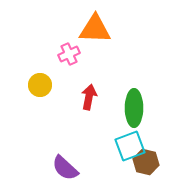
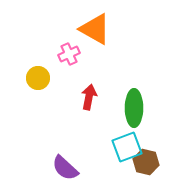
orange triangle: rotated 28 degrees clockwise
yellow circle: moved 2 px left, 7 px up
cyan square: moved 3 px left, 1 px down
